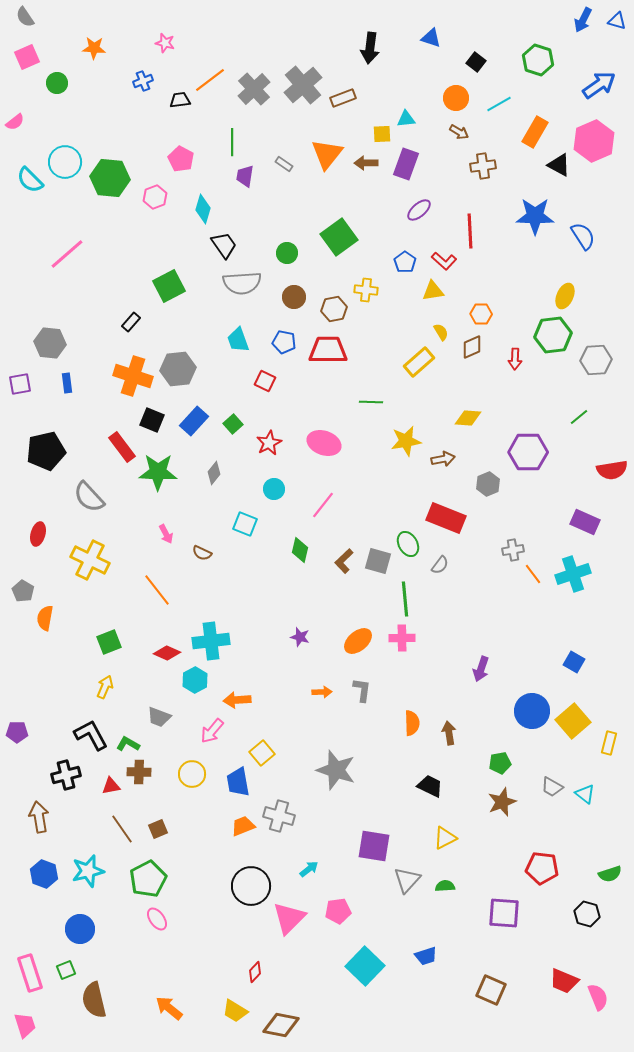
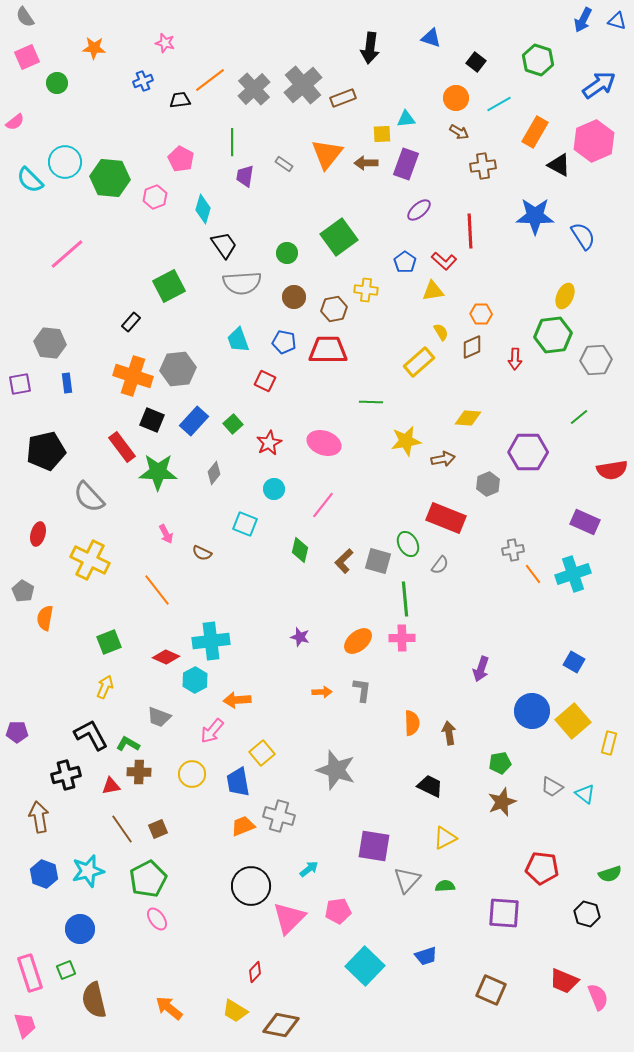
red diamond at (167, 653): moved 1 px left, 4 px down
